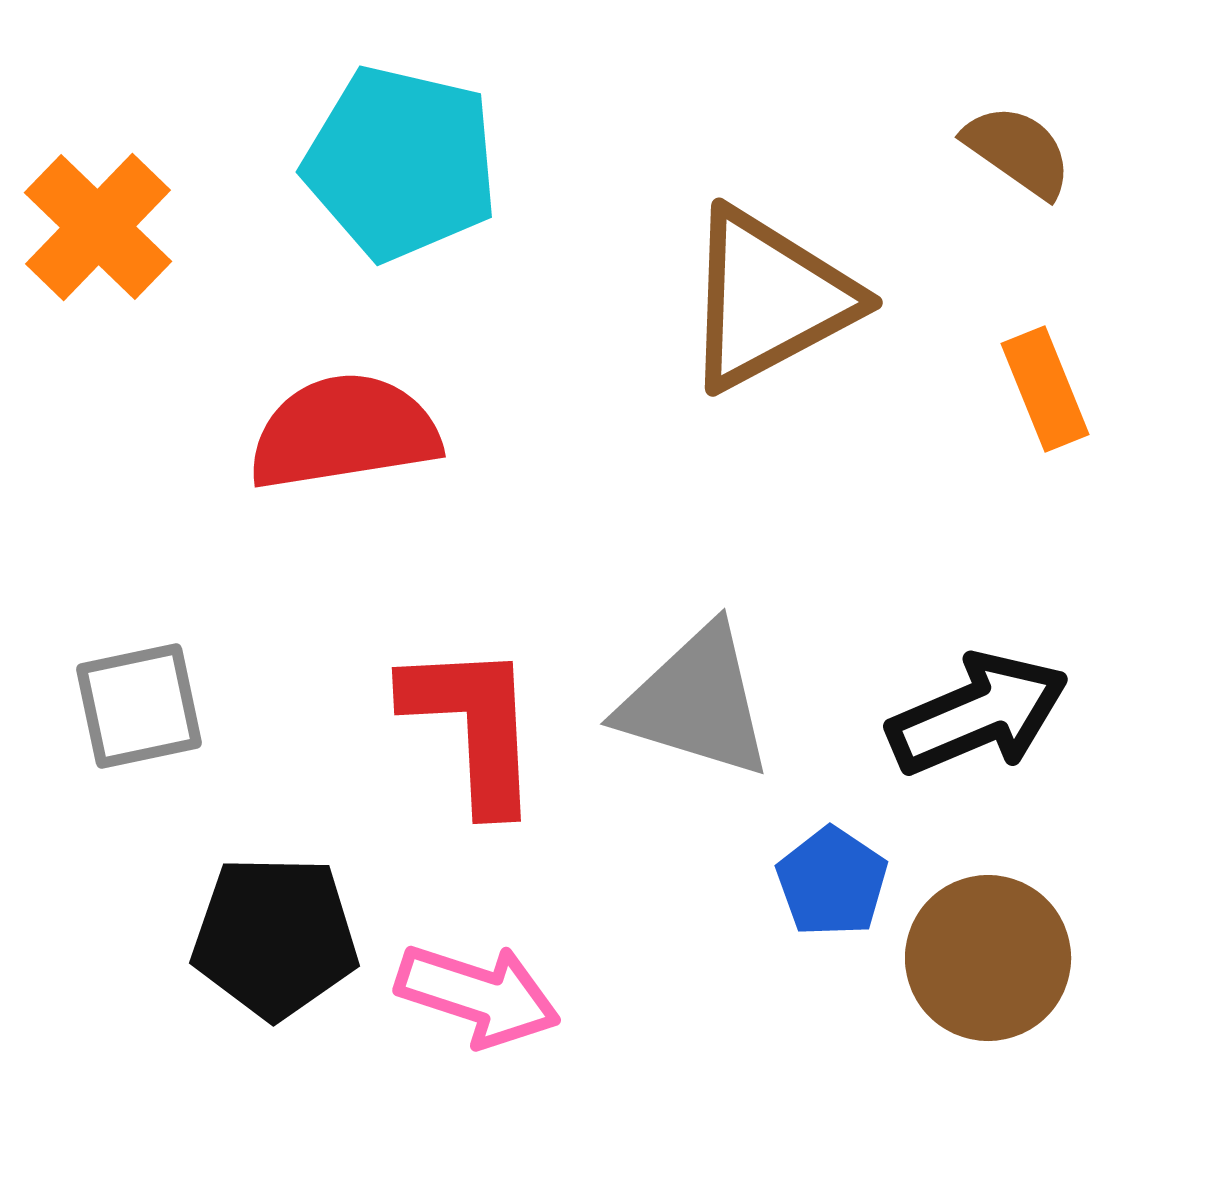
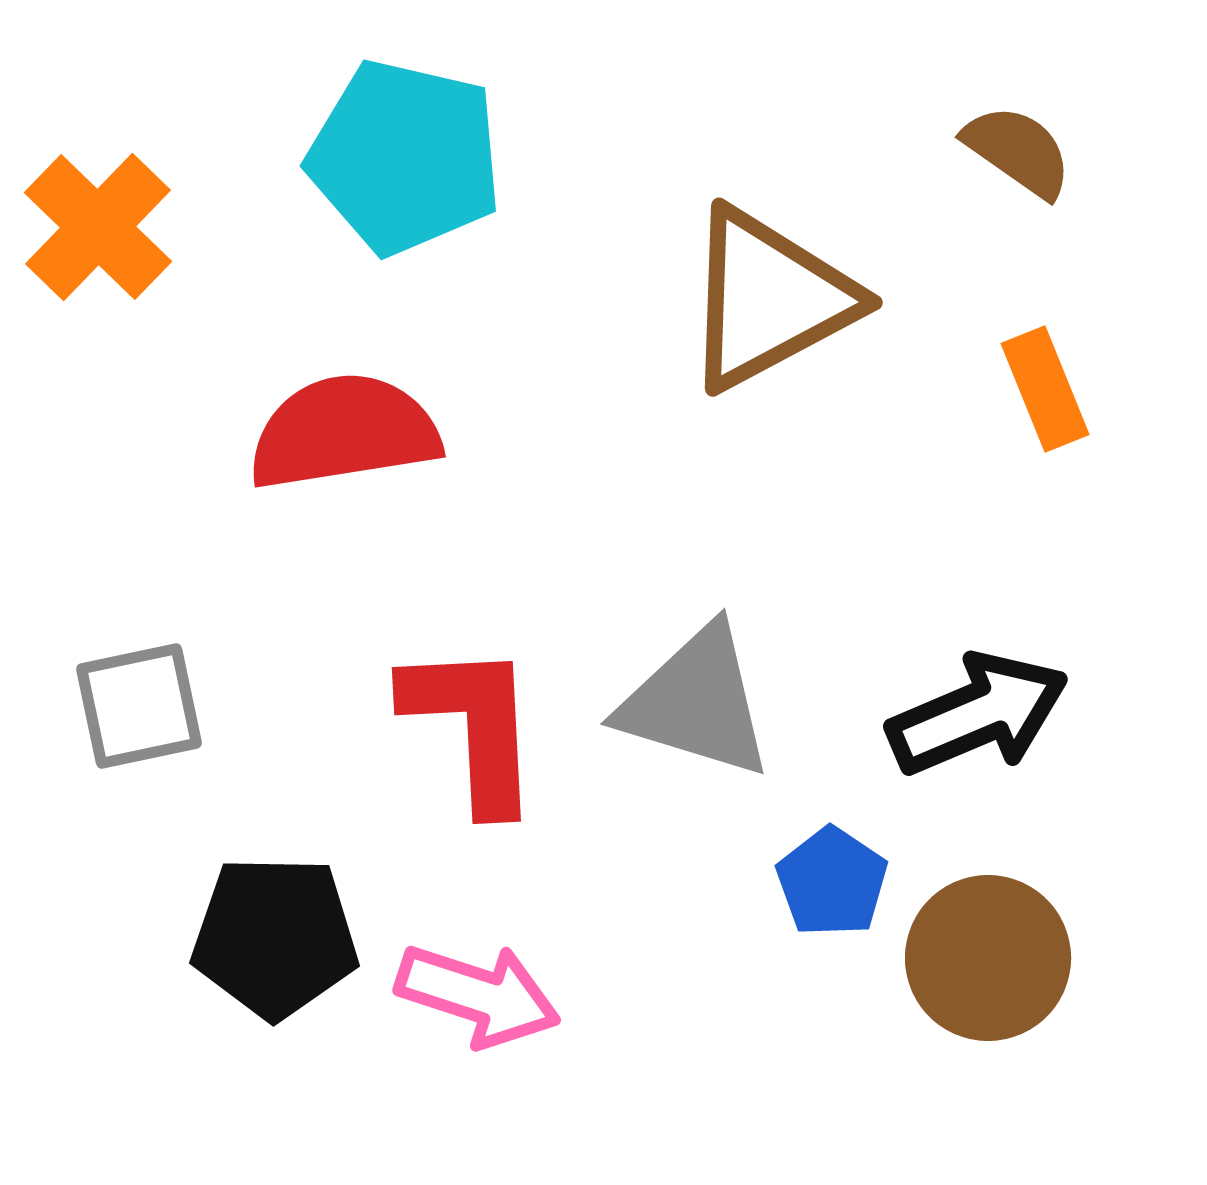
cyan pentagon: moved 4 px right, 6 px up
